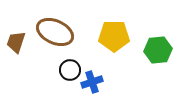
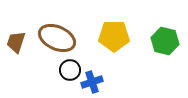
brown ellipse: moved 2 px right, 6 px down
green hexagon: moved 7 px right, 9 px up; rotated 20 degrees clockwise
